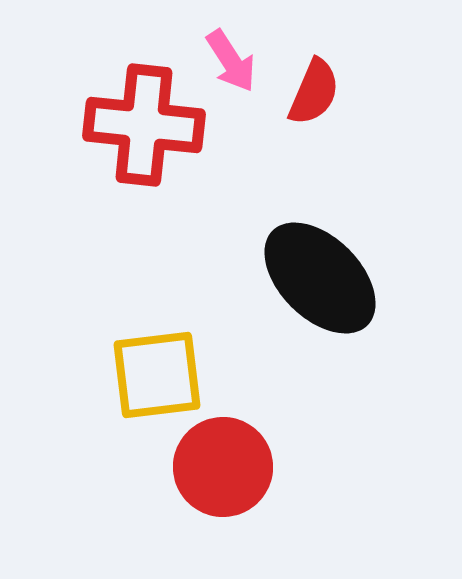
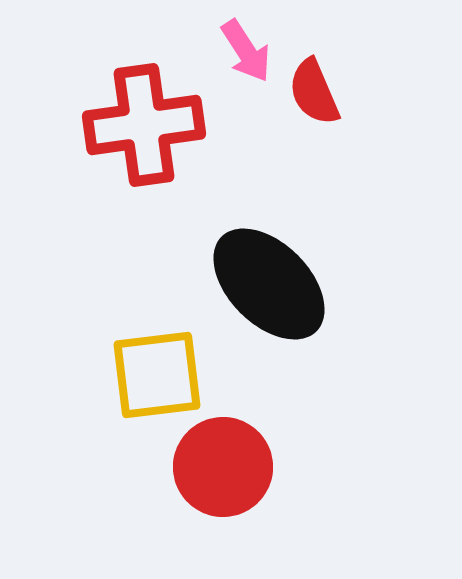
pink arrow: moved 15 px right, 10 px up
red semicircle: rotated 134 degrees clockwise
red cross: rotated 14 degrees counterclockwise
black ellipse: moved 51 px left, 6 px down
